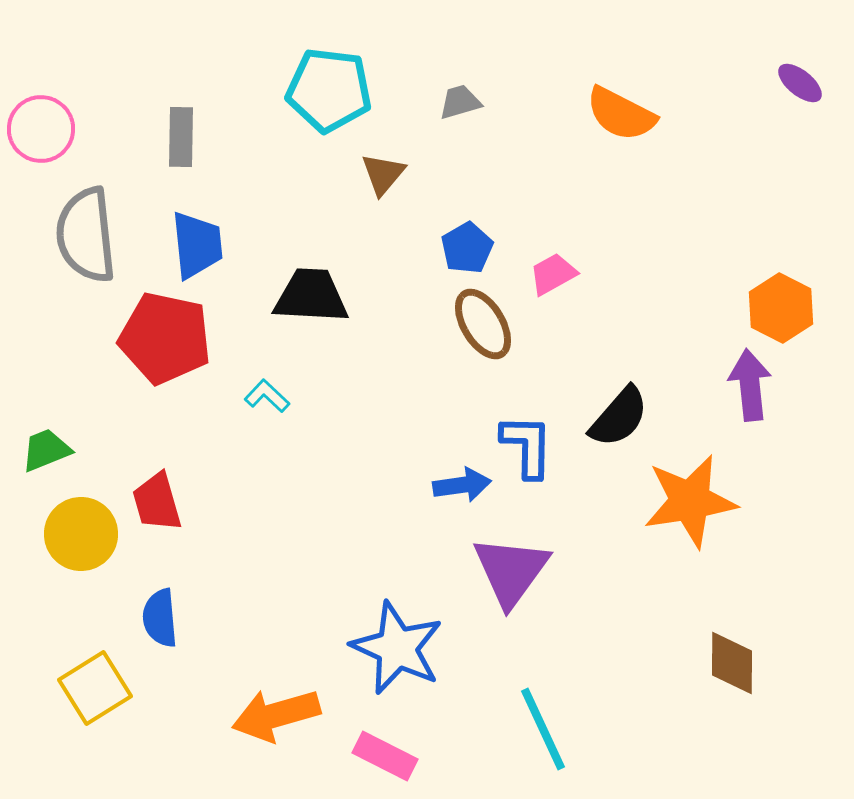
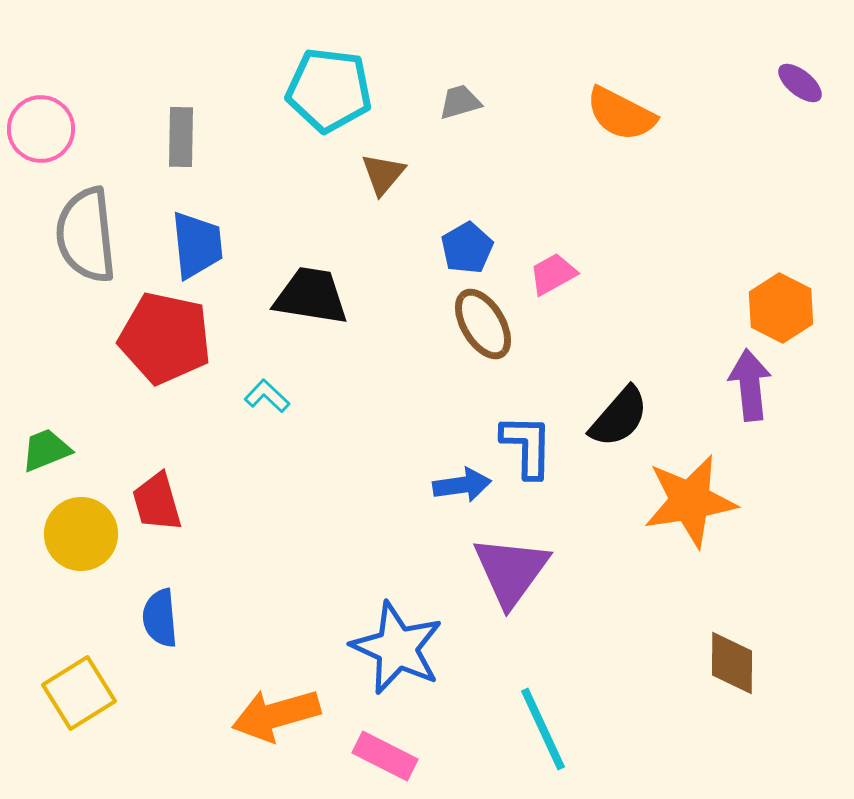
black trapezoid: rotated 6 degrees clockwise
yellow square: moved 16 px left, 5 px down
